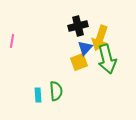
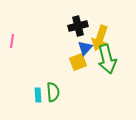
yellow square: moved 1 px left
green semicircle: moved 3 px left, 1 px down
